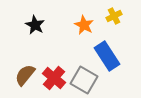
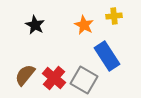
yellow cross: rotated 21 degrees clockwise
